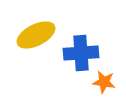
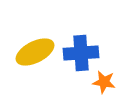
yellow ellipse: moved 1 px left, 17 px down
